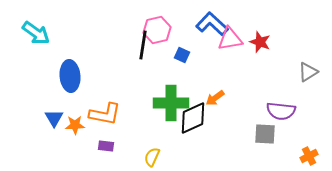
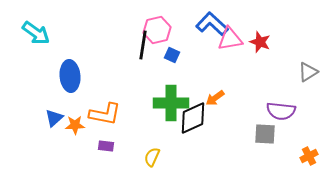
blue square: moved 10 px left
blue triangle: rotated 18 degrees clockwise
